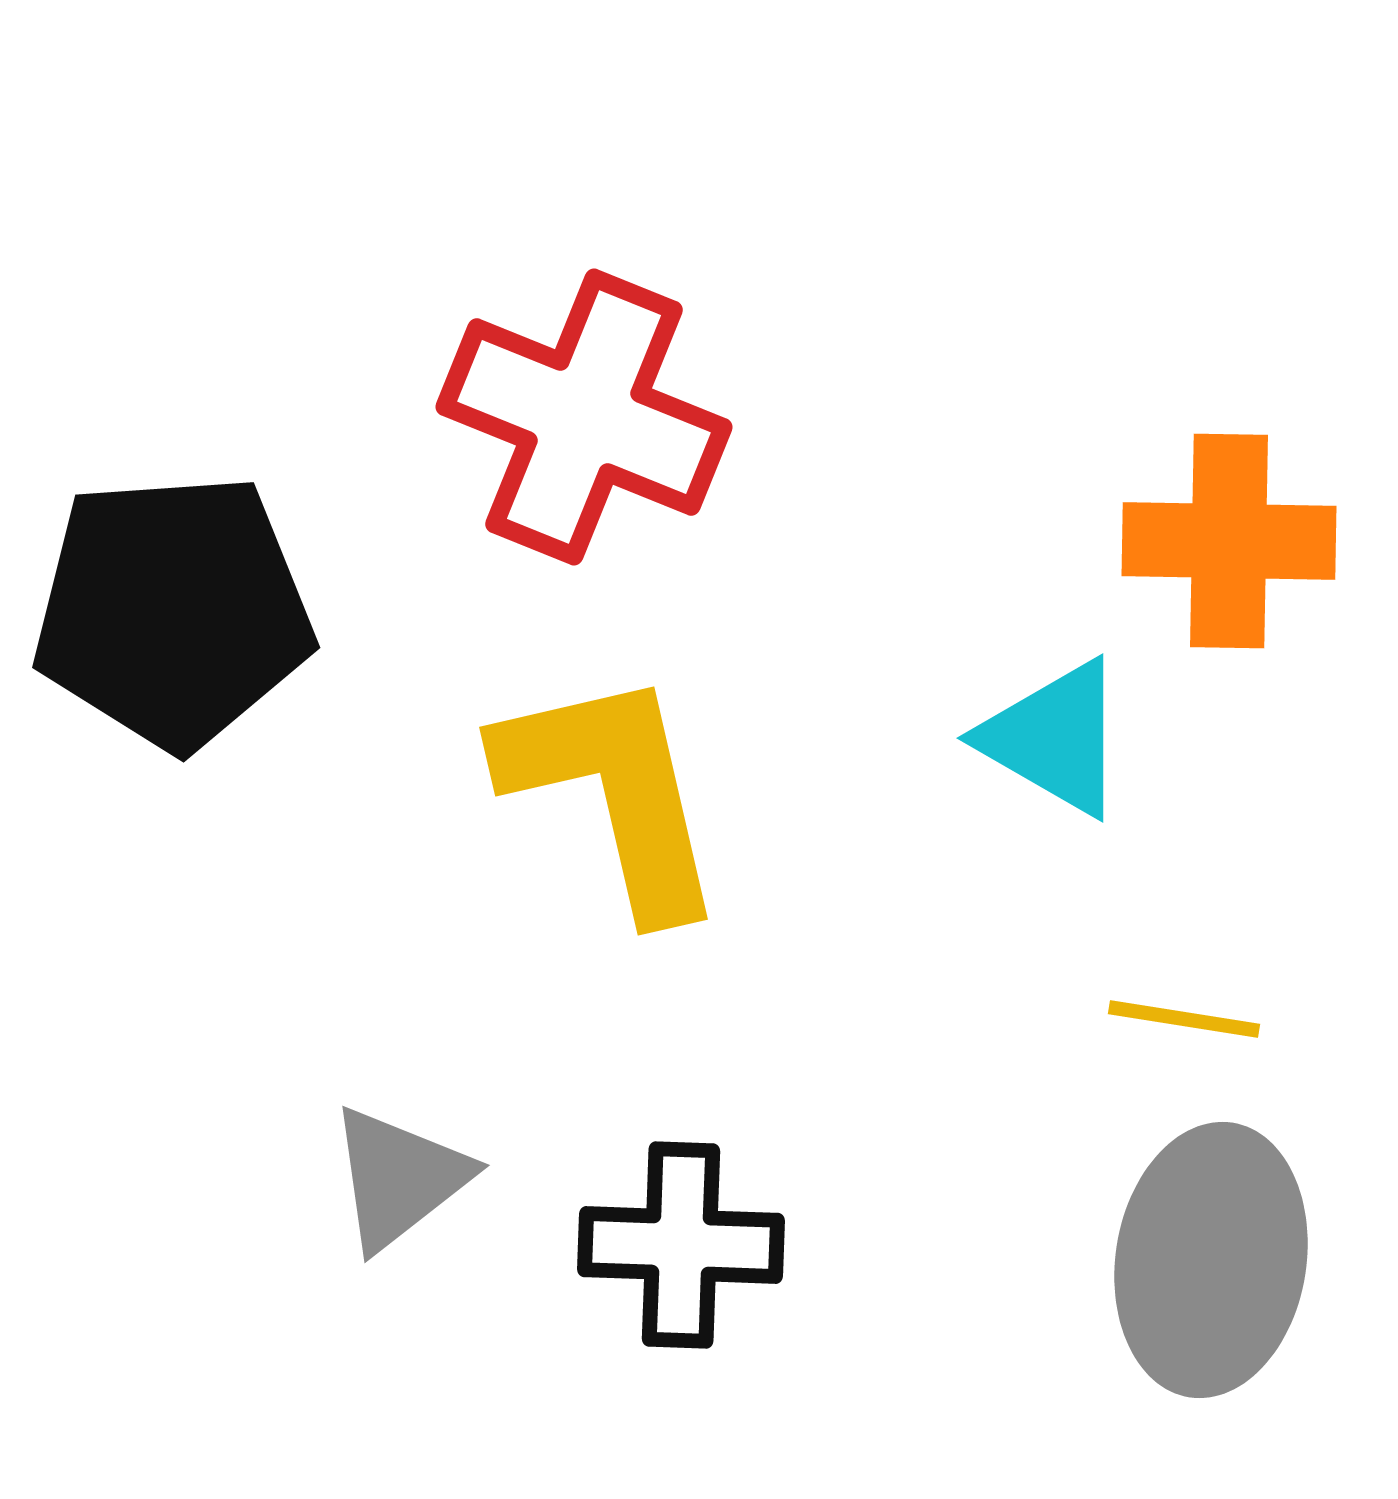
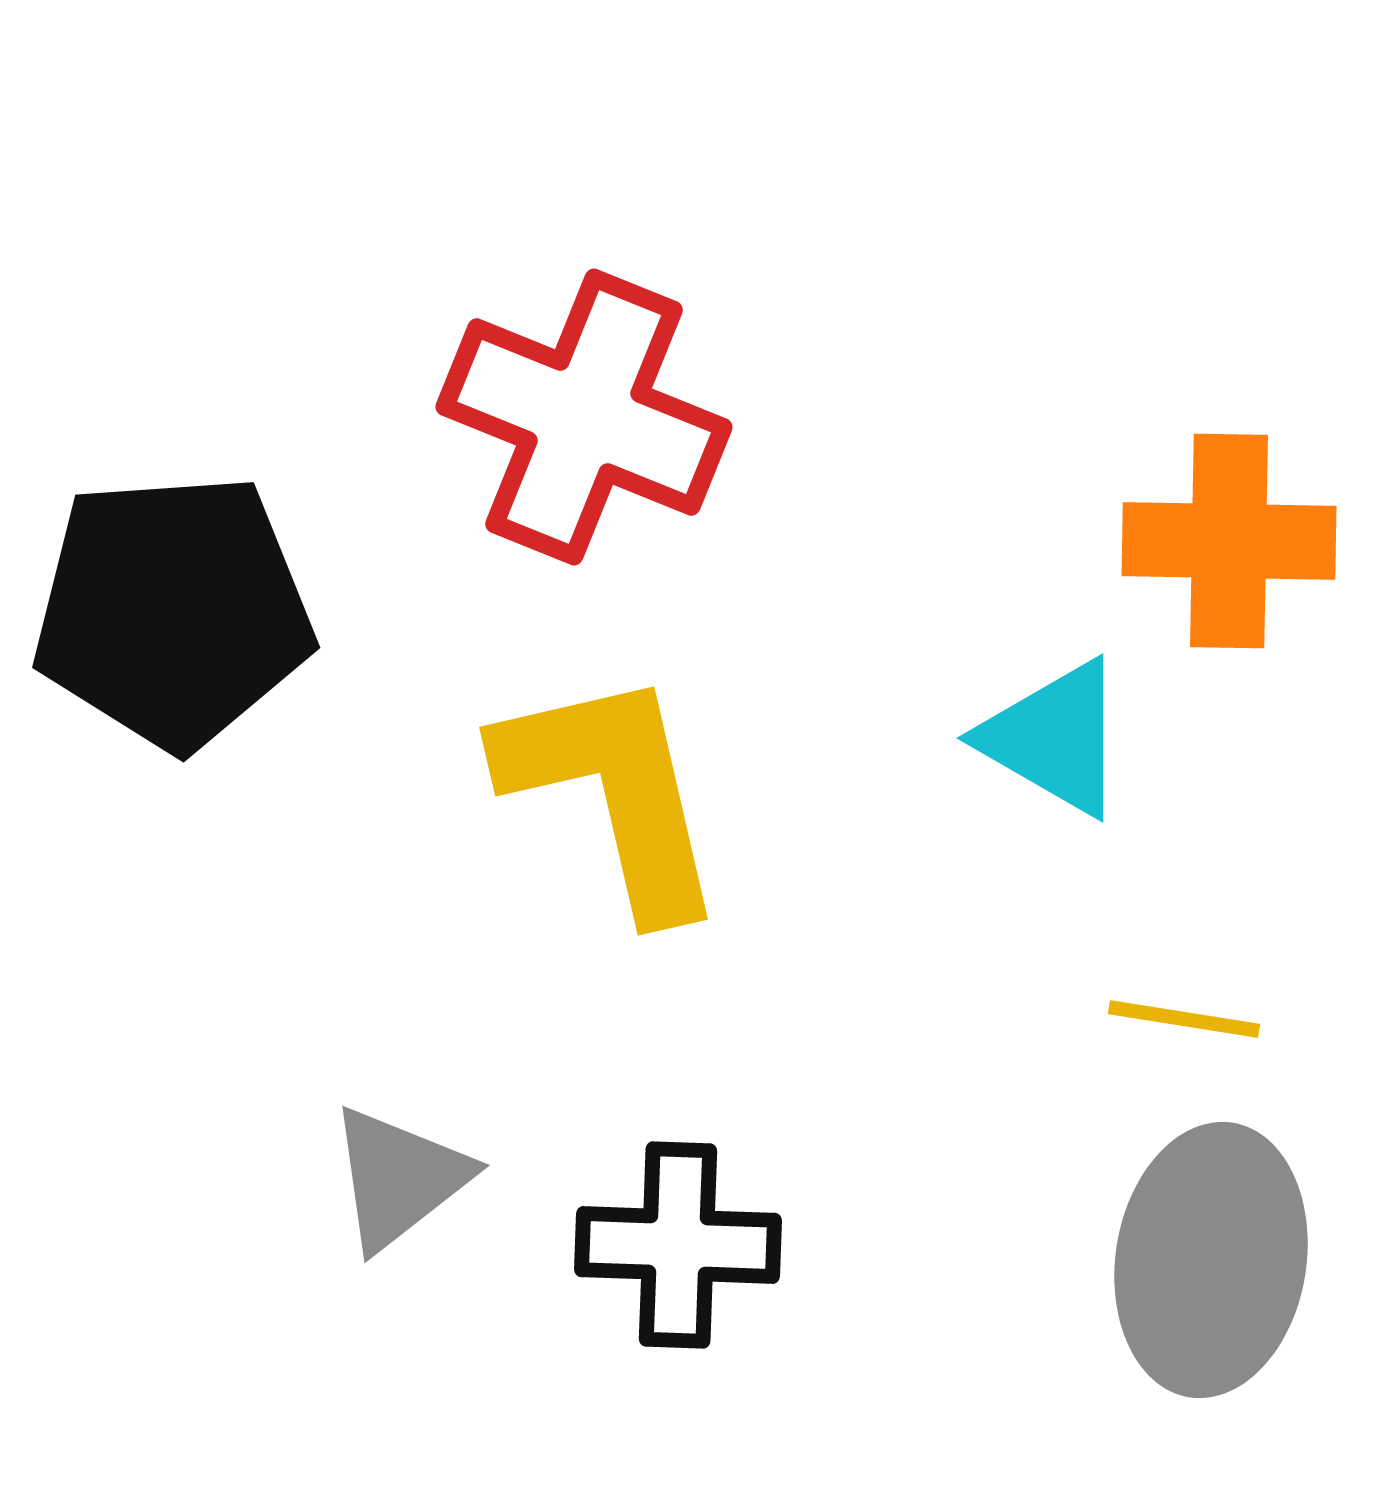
black cross: moved 3 px left
